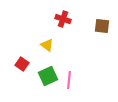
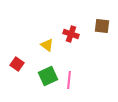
red cross: moved 8 px right, 15 px down
red square: moved 5 px left
